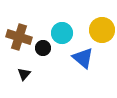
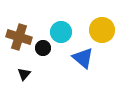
cyan circle: moved 1 px left, 1 px up
